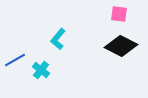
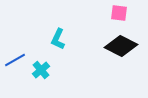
pink square: moved 1 px up
cyan L-shape: rotated 15 degrees counterclockwise
cyan cross: rotated 12 degrees clockwise
